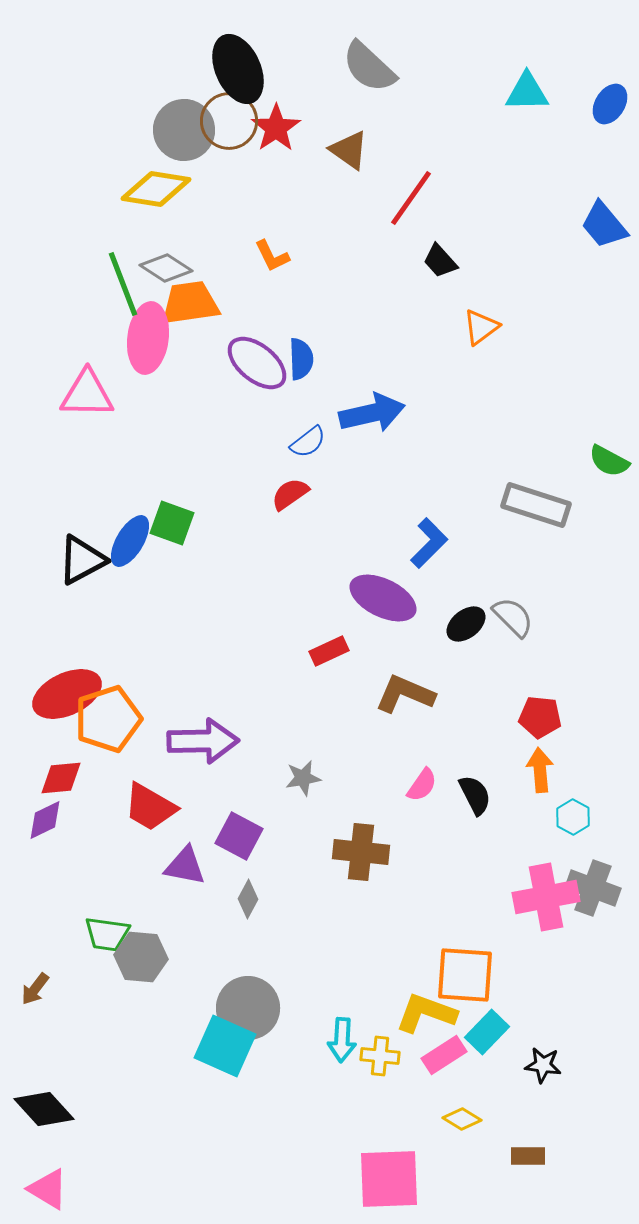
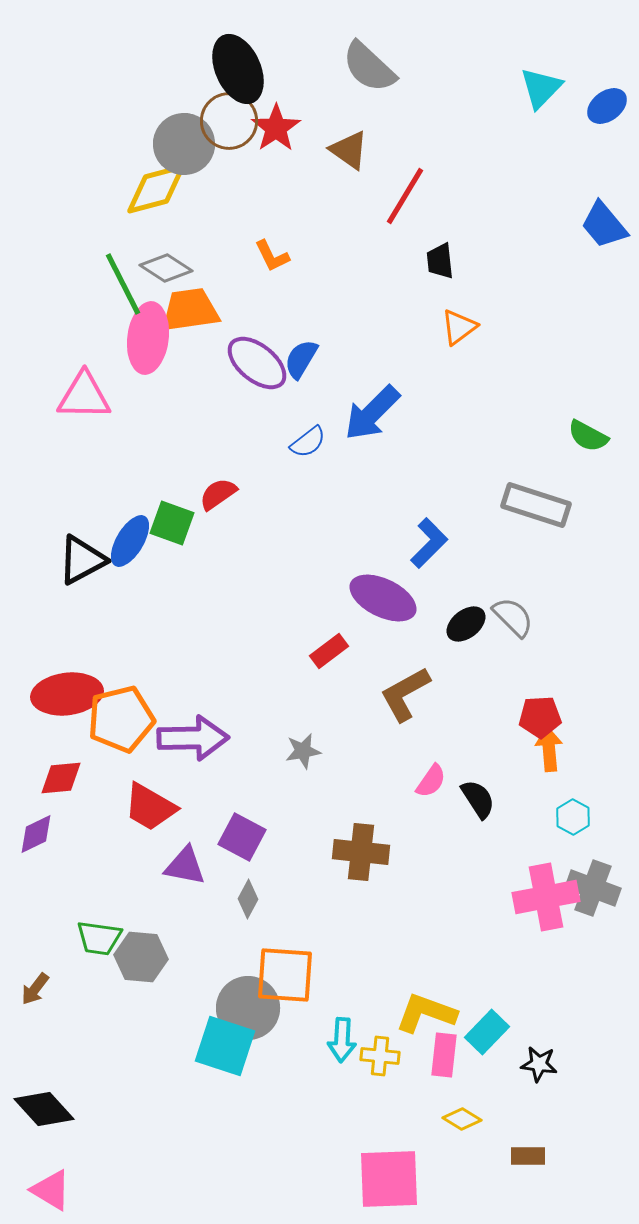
cyan triangle at (527, 92): moved 14 px right, 4 px up; rotated 45 degrees counterclockwise
blue ellipse at (610, 104): moved 3 px left, 2 px down; rotated 21 degrees clockwise
gray circle at (184, 130): moved 14 px down
yellow diamond at (156, 189): rotated 24 degrees counterclockwise
red line at (411, 198): moved 6 px left, 2 px up; rotated 4 degrees counterclockwise
black trapezoid at (440, 261): rotated 36 degrees clockwise
green line at (123, 284): rotated 6 degrees counterclockwise
orange trapezoid at (190, 303): moved 7 px down
orange triangle at (481, 327): moved 22 px left
blue semicircle at (301, 359): rotated 147 degrees counterclockwise
pink triangle at (87, 394): moved 3 px left, 2 px down
blue arrow at (372, 413): rotated 148 degrees clockwise
green semicircle at (609, 461): moved 21 px left, 25 px up
red semicircle at (290, 494): moved 72 px left
red rectangle at (329, 651): rotated 12 degrees counterclockwise
red ellipse at (67, 694): rotated 18 degrees clockwise
brown L-shape at (405, 694): rotated 52 degrees counterclockwise
red pentagon at (540, 717): rotated 9 degrees counterclockwise
orange pentagon at (108, 719): moved 13 px right; rotated 4 degrees clockwise
purple arrow at (203, 741): moved 10 px left, 3 px up
orange arrow at (540, 770): moved 9 px right, 21 px up
gray star at (303, 778): moved 27 px up
pink semicircle at (422, 785): moved 9 px right, 4 px up
black semicircle at (475, 795): moved 3 px right, 4 px down; rotated 6 degrees counterclockwise
purple diamond at (45, 820): moved 9 px left, 14 px down
purple square at (239, 836): moved 3 px right, 1 px down
green trapezoid at (107, 934): moved 8 px left, 4 px down
orange square at (465, 975): moved 180 px left
cyan square at (225, 1046): rotated 6 degrees counterclockwise
pink rectangle at (444, 1055): rotated 51 degrees counterclockwise
black star at (543, 1065): moved 4 px left, 1 px up
pink triangle at (48, 1189): moved 3 px right, 1 px down
